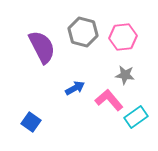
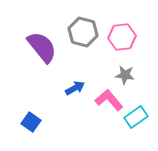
pink hexagon: moved 1 px left
purple semicircle: rotated 12 degrees counterclockwise
